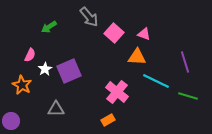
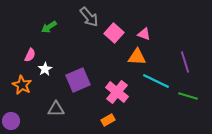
purple square: moved 9 px right, 9 px down
